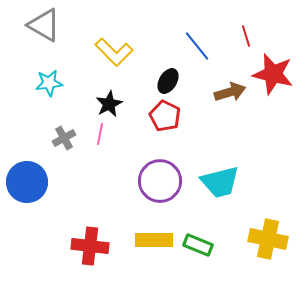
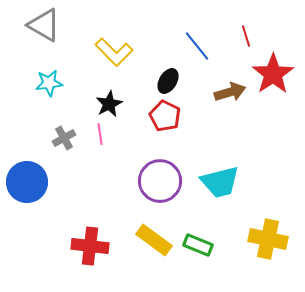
red star: rotated 24 degrees clockwise
pink line: rotated 20 degrees counterclockwise
yellow rectangle: rotated 36 degrees clockwise
